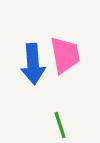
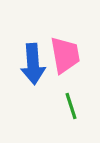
green line: moved 11 px right, 19 px up
